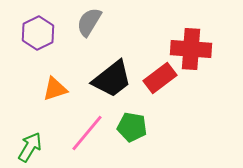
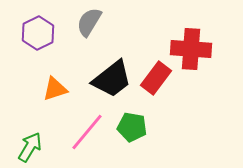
red rectangle: moved 4 px left; rotated 16 degrees counterclockwise
pink line: moved 1 px up
